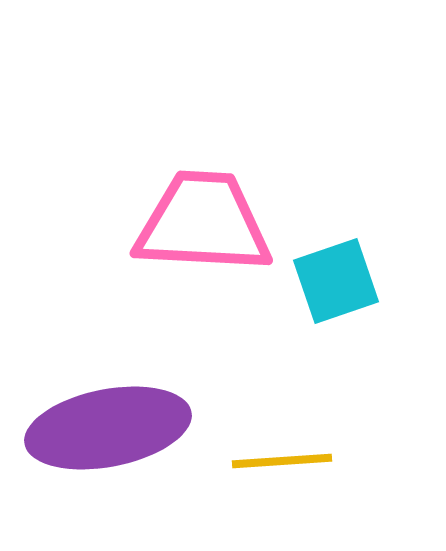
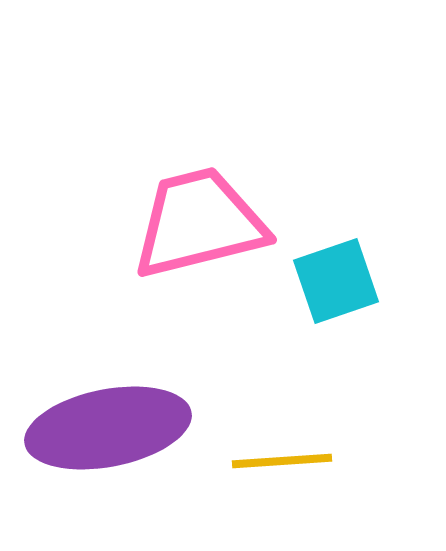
pink trapezoid: moved 4 px left; rotated 17 degrees counterclockwise
